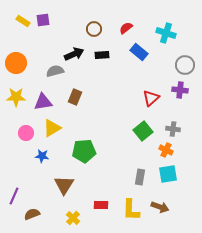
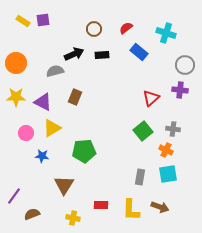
purple triangle: rotated 36 degrees clockwise
purple line: rotated 12 degrees clockwise
yellow cross: rotated 32 degrees counterclockwise
